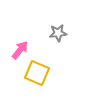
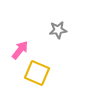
gray star: moved 3 px up
